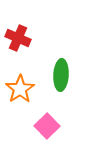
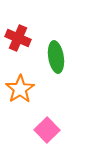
green ellipse: moved 5 px left, 18 px up; rotated 12 degrees counterclockwise
pink square: moved 4 px down
